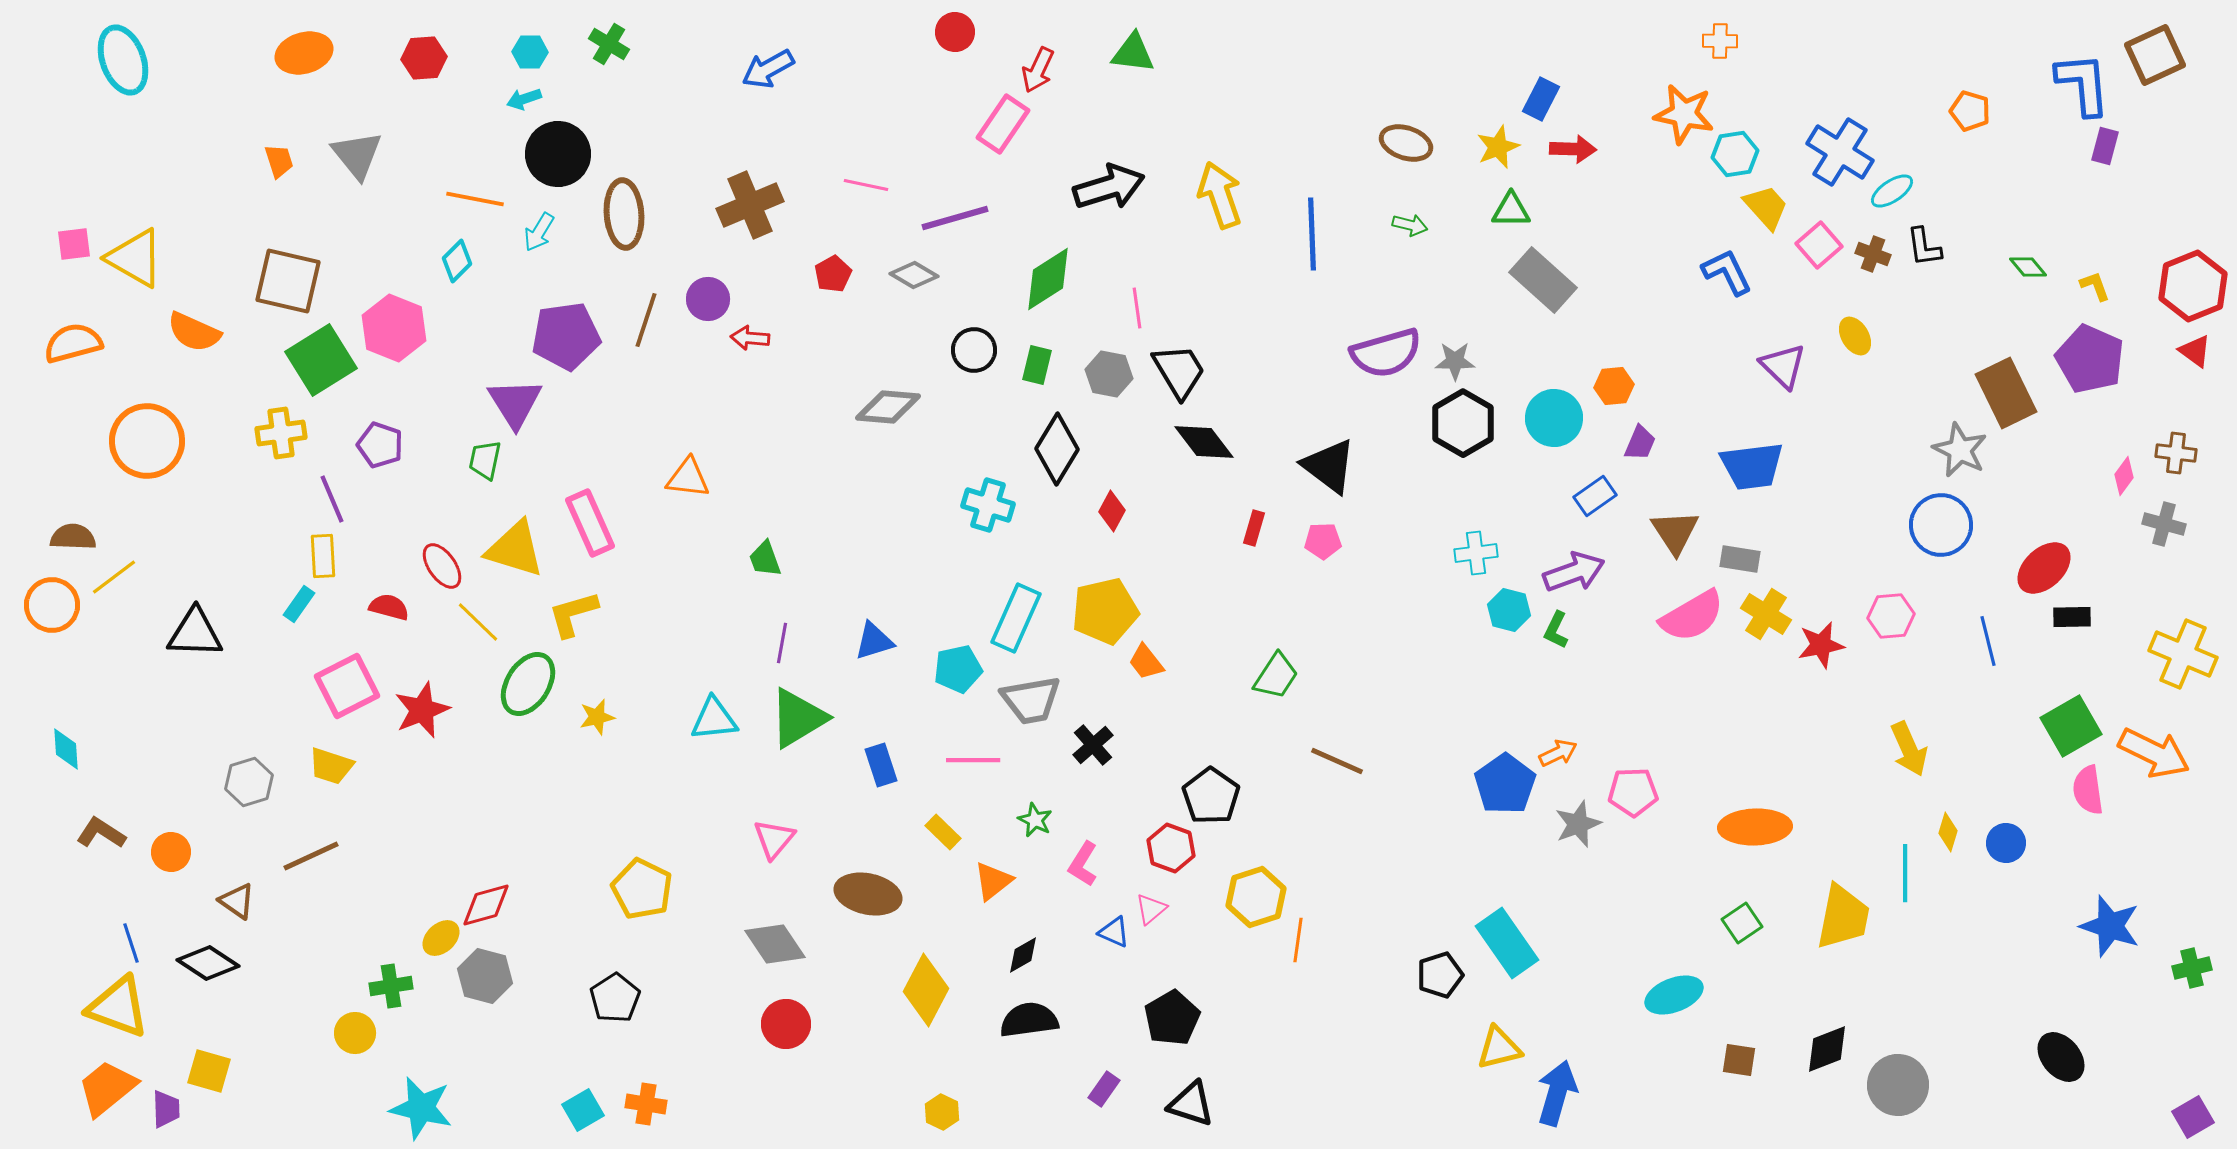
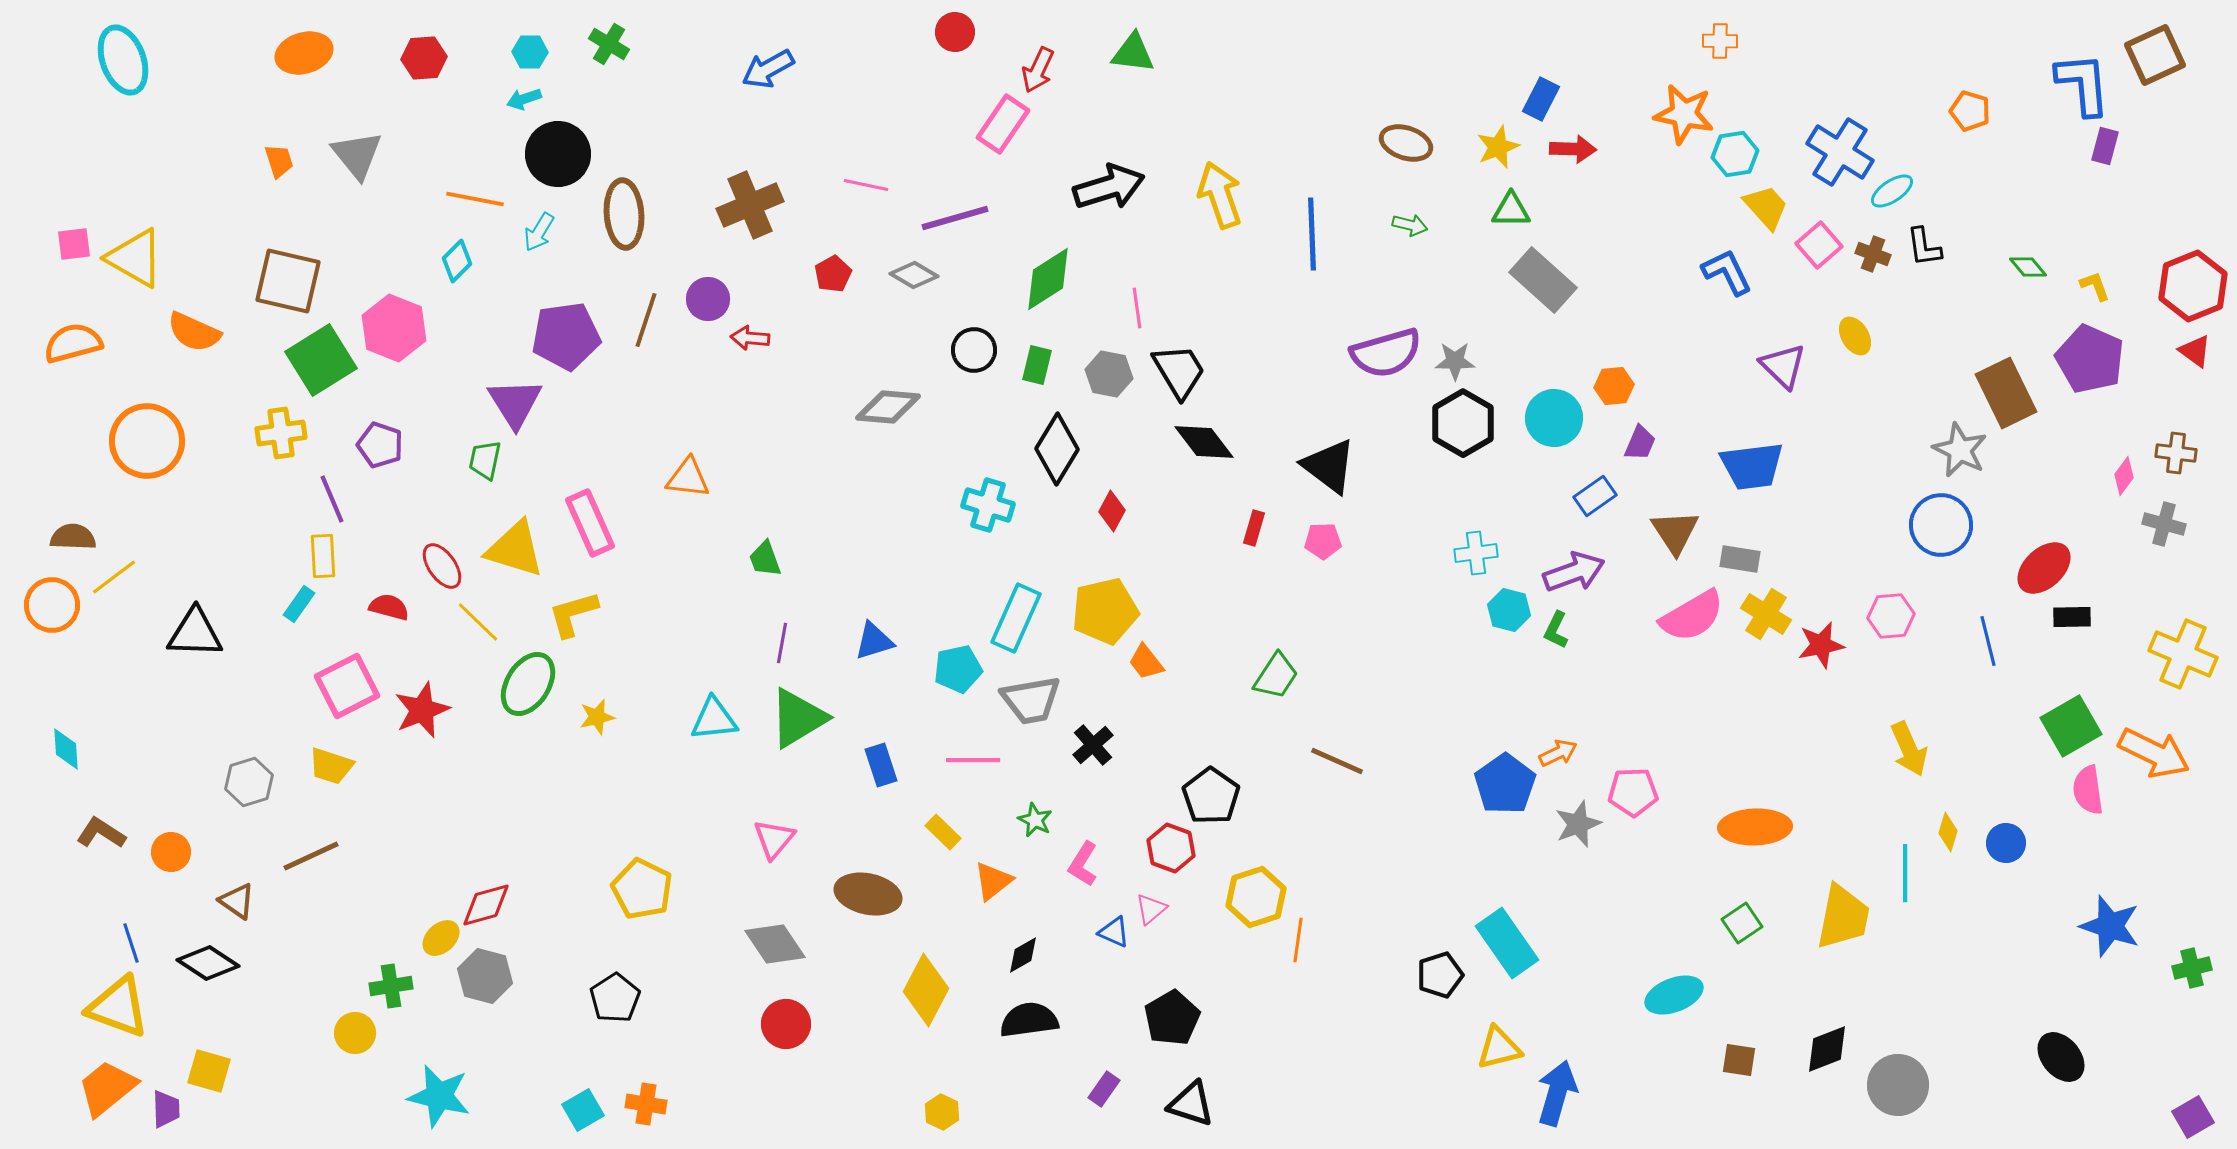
cyan star at (421, 1108): moved 18 px right, 12 px up
